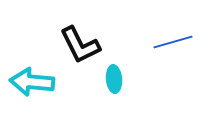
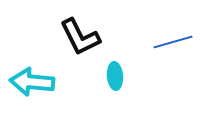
black L-shape: moved 8 px up
cyan ellipse: moved 1 px right, 3 px up
